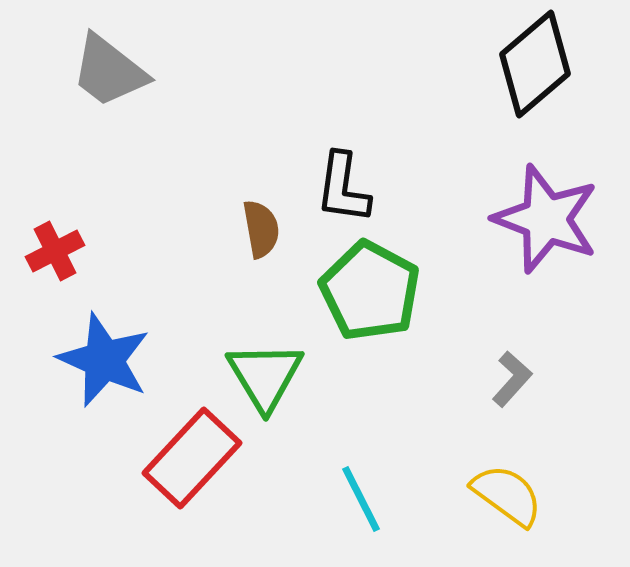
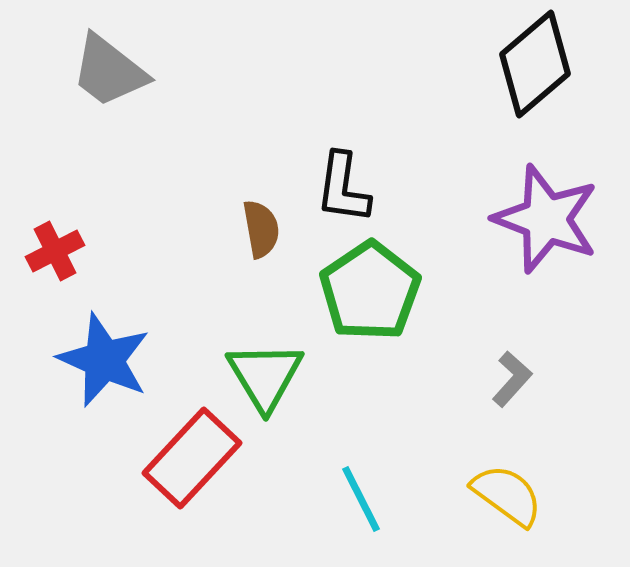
green pentagon: rotated 10 degrees clockwise
